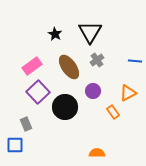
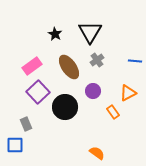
orange semicircle: rotated 35 degrees clockwise
